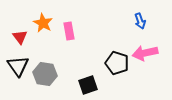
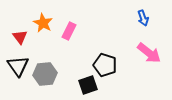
blue arrow: moved 3 px right, 3 px up
pink rectangle: rotated 36 degrees clockwise
pink arrow: moved 4 px right; rotated 130 degrees counterclockwise
black pentagon: moved 12 px left, 2 px down
gray hexagon: rotated 15 degrees counterclockwise
